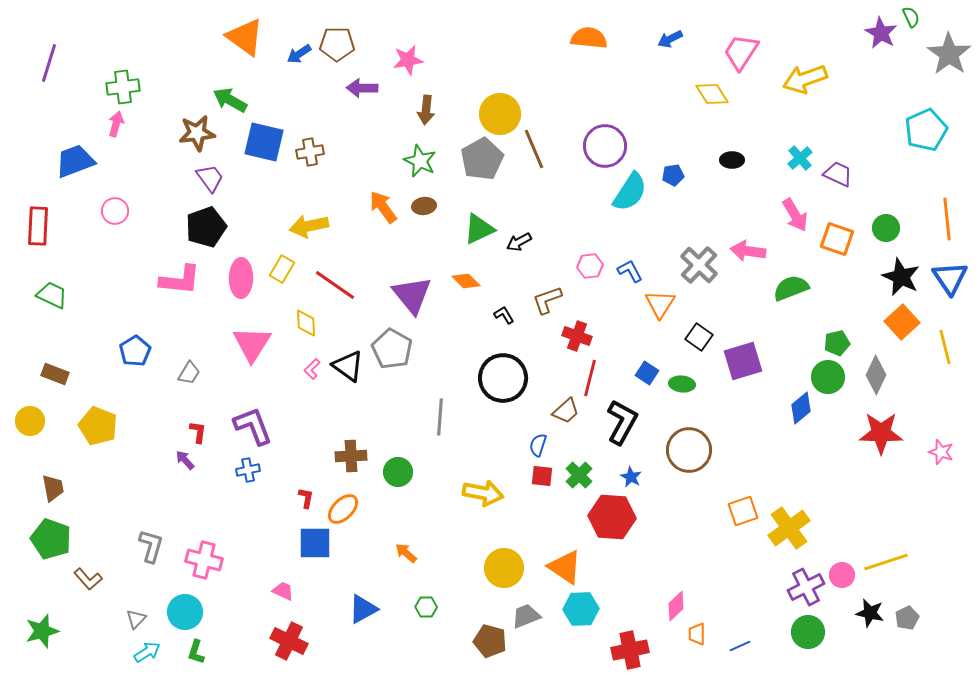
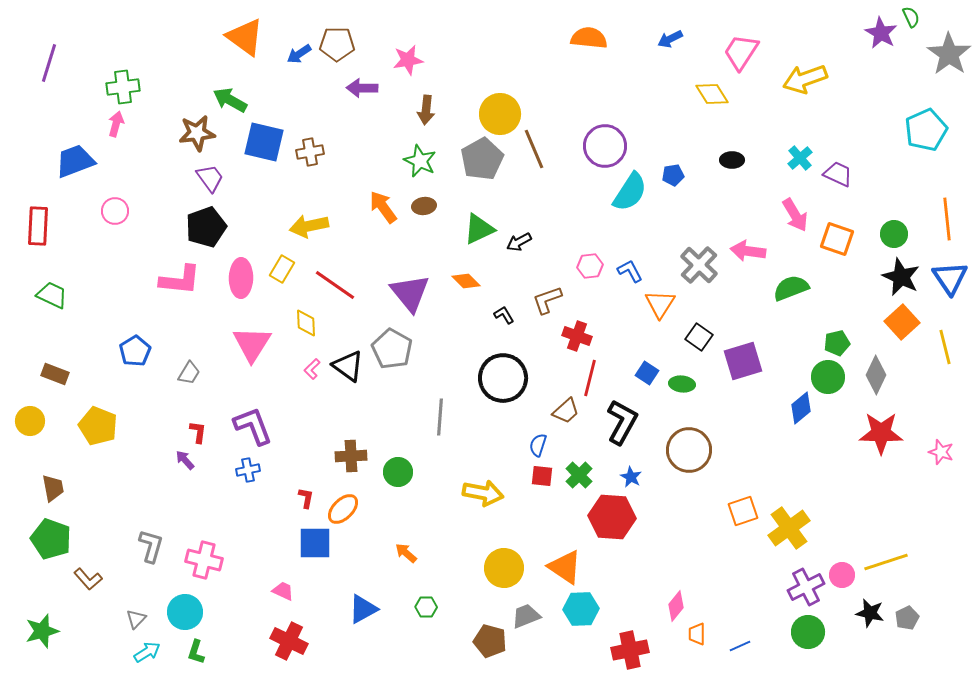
green circle at (886, 228): moved 8 px right, 6 px down
purple triangle at (412, 295): moved 2 px left, 2 px up
pink diamond at (676, 606): rotated 8 degrees counterclockwise
